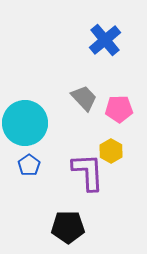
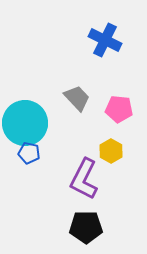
blue cross: rotated 24 degrees counterclockwise
gray trapezoid: moved 7 px left
pink pentagon: rotated 8 degrees clockwise
blue pentagon: moved 12 px up; rotated 25 degrees counterclockwise
purple L-shape: moved 4 px left, 7 px down; rotated 150 degrees counterclockwise
black pentagon: moved 18 px right
